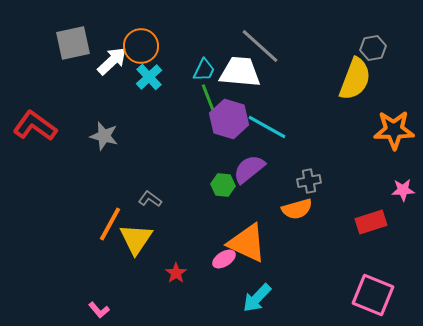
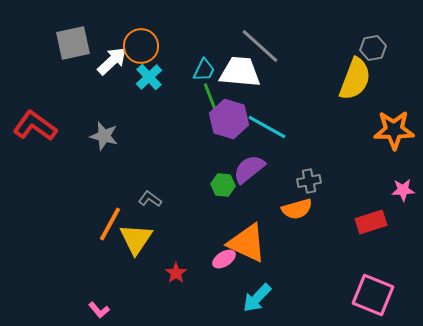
green line: moved 2 px right, 1 px up
